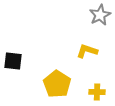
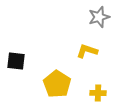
gray star: moved 1 px left, 2 px down; rotated 10 degrees clockwise
black square: moved 3 px right
yellow cross: moved 1 px right, 1 px down
